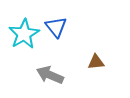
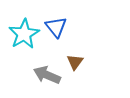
brown triangle: moved 21 px left; rotated 48 degrees counterclockwise
gray arrow: moved 3 px left
